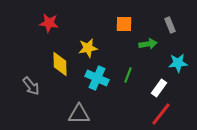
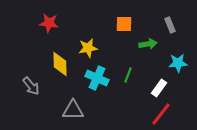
gray triangle: moved 6 px left, 4 px up
